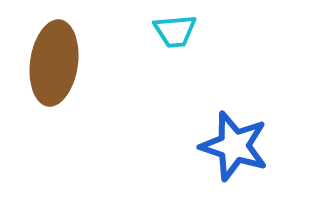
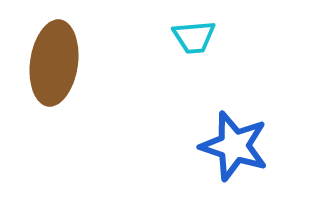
cyan trapezoid: moved 19 px right, 6 px down
